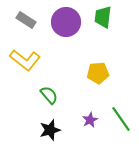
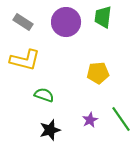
gray rectangle: moved 3 px left, 2 px down
yellow L-shape: rotated 24 degrees counterclockwise
green semicircle: moved 5 px left; rotated 30 degrees counterclockwise
